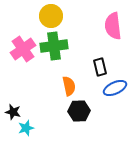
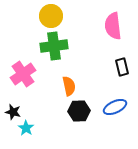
pink cross: moved 25 px down
black rectangle: moved 22 px right
blue ellipse: moved 19 px down
cyan star: rotated 21 degrees counterclockwise
